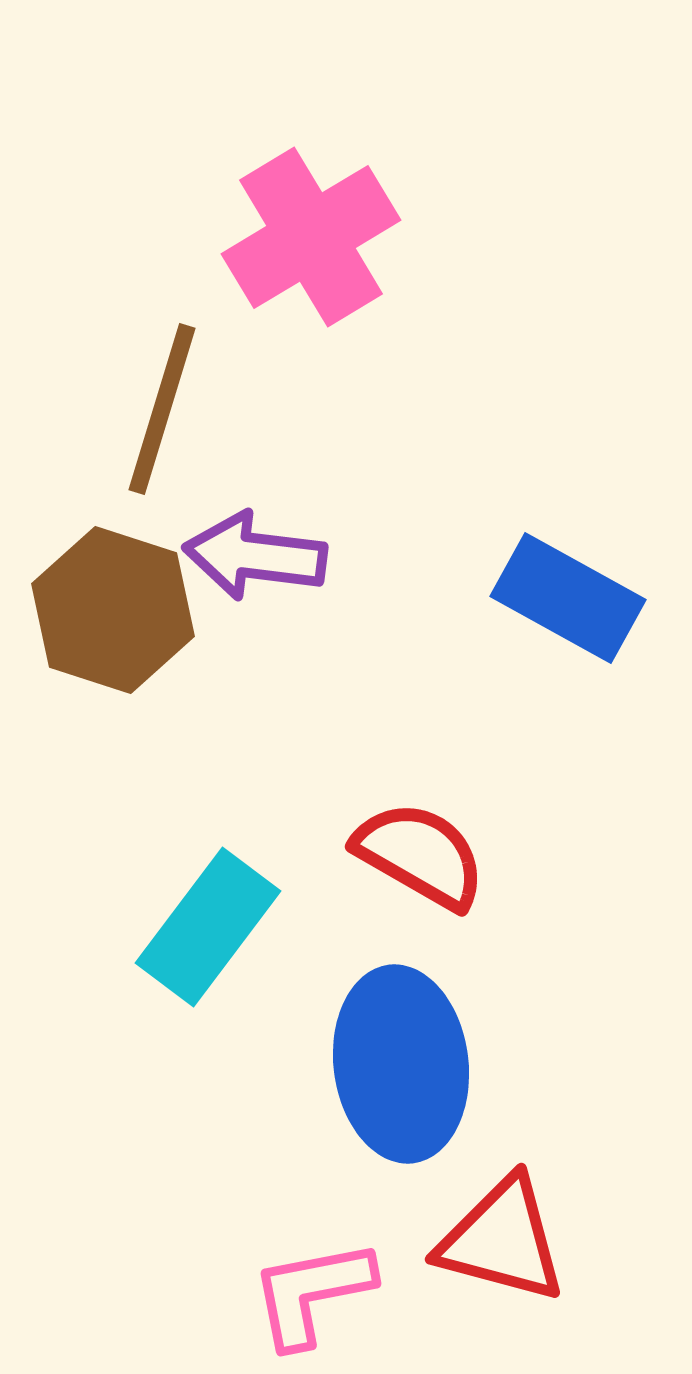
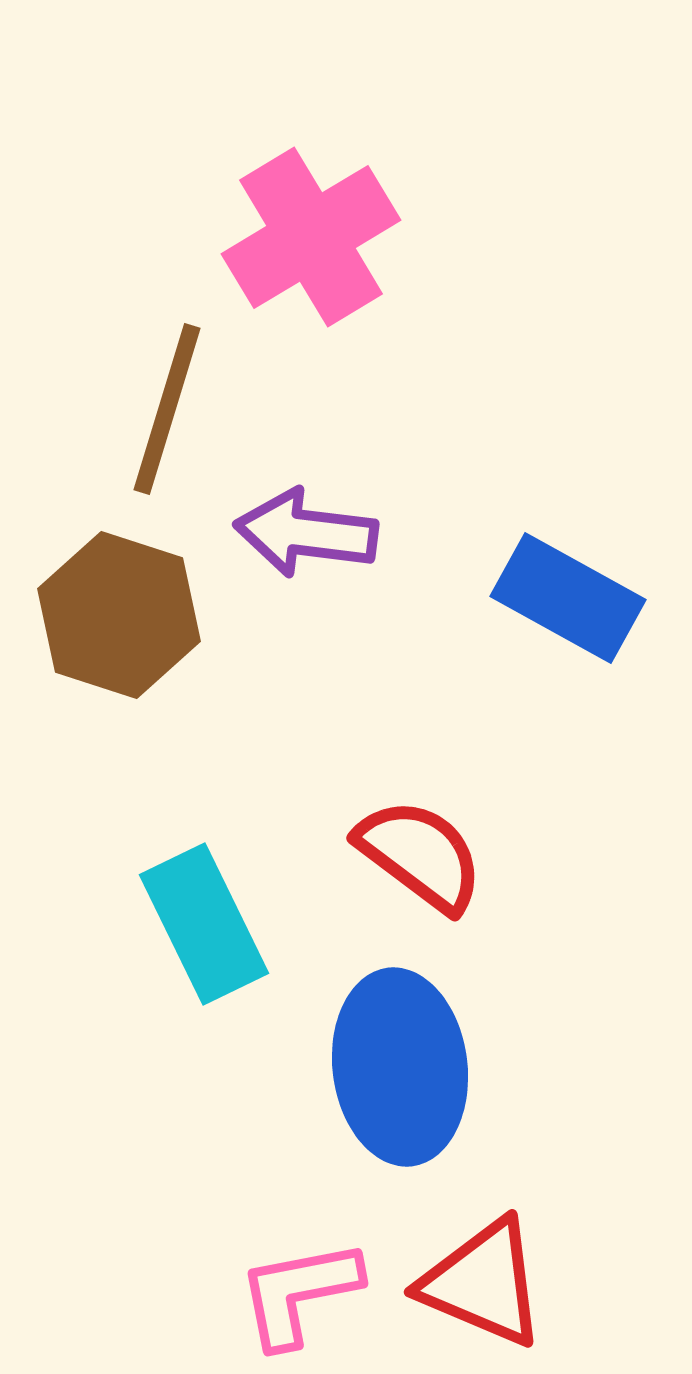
brown line: moved 5 px right
purple arrow: moved 51 px right, 23 px up
brown hexagon: moved 6 px right, 5 px down
red semicircle: rotated 7 degrees clockwise
cyan rectangle: moved 4 px left, 3 px up; rotated 63 degrees counterclockwise
blue ellipse: moved 1 px left, 3 px down
red triangle: moved 19 px left, 43 px down; rotated 8 degrees clockwise
pink L-shape: moved 13 px left
